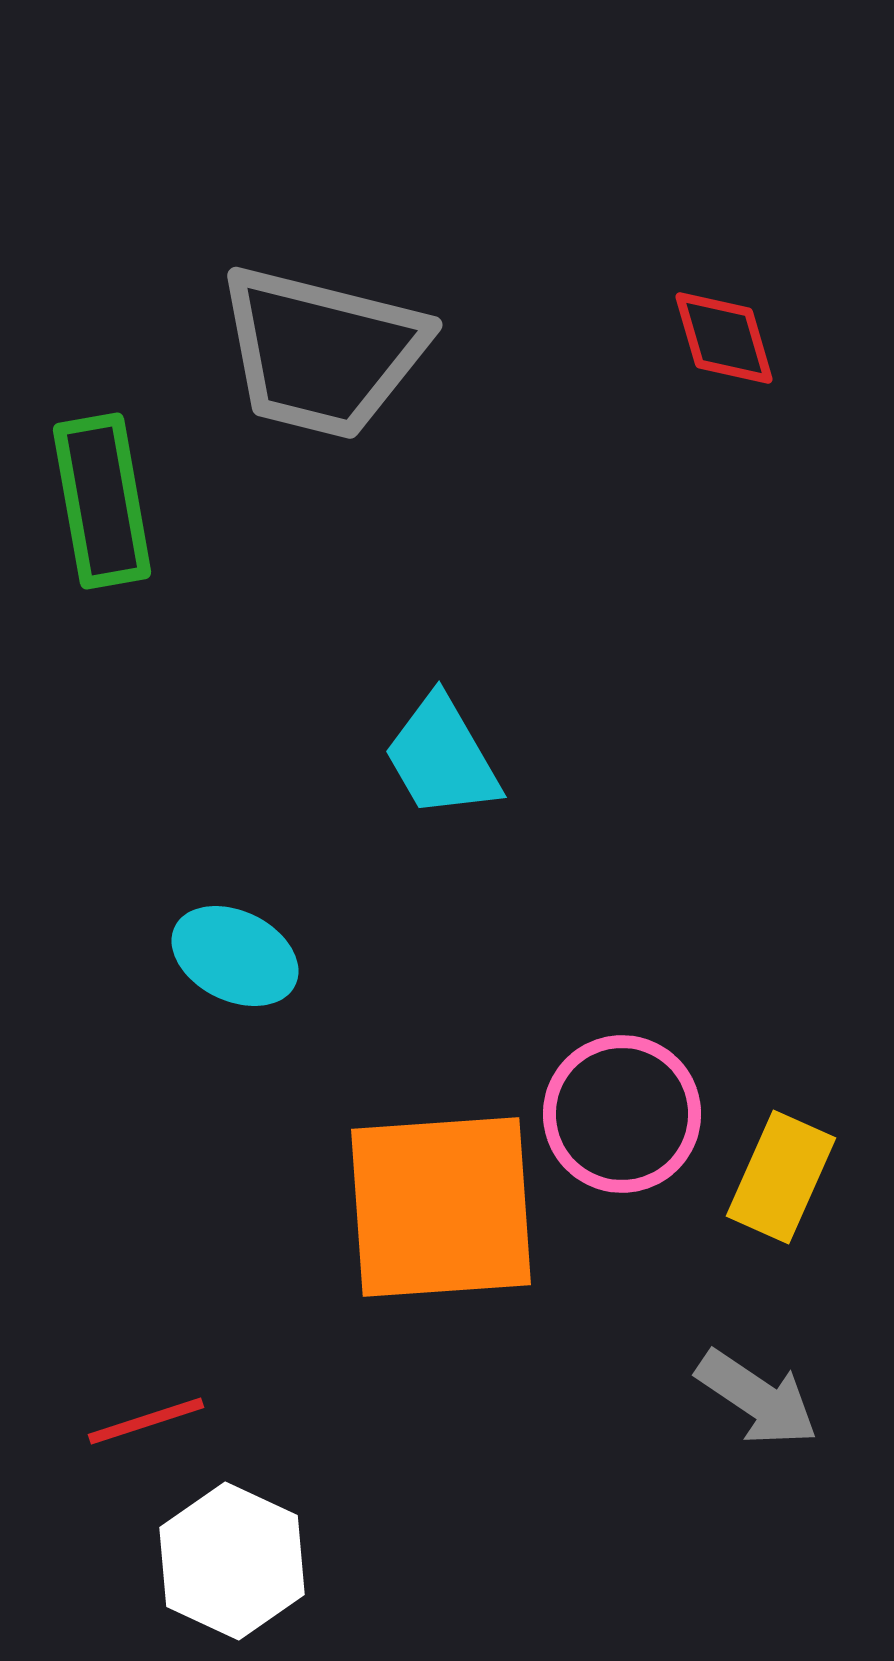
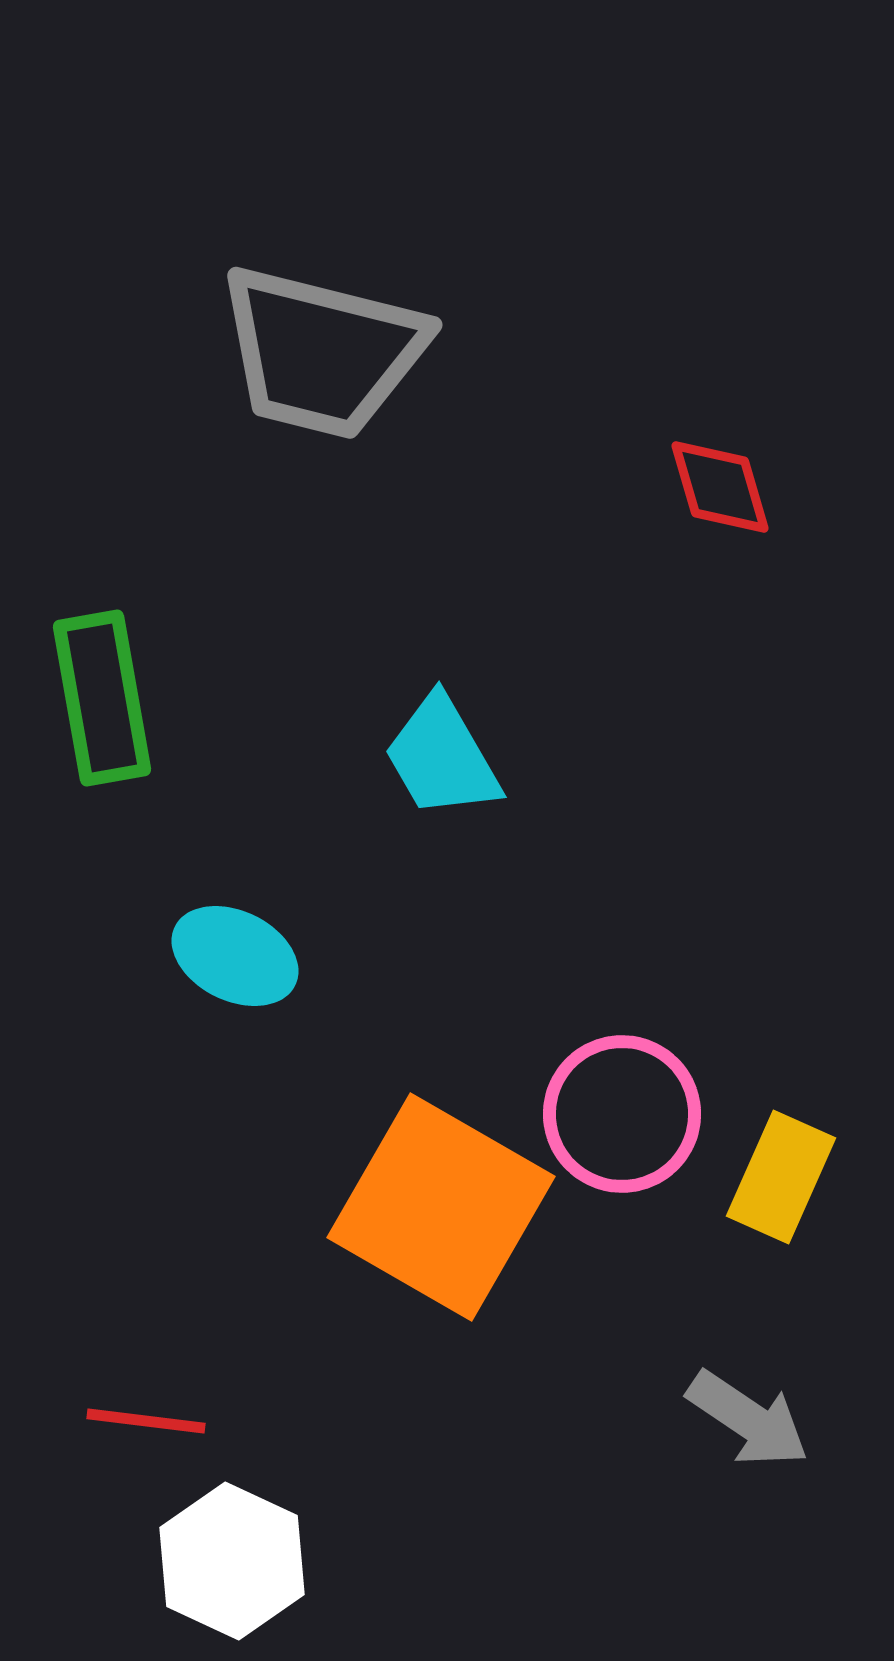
red diamond: moved 4 px left, 149 px down
green rectangle: moved 197 px down
orange square: rotated 34 degrees clockwise
gray arrow: moved 9 px left, 21 px down
red line: rotated 25 degrees clockwise
